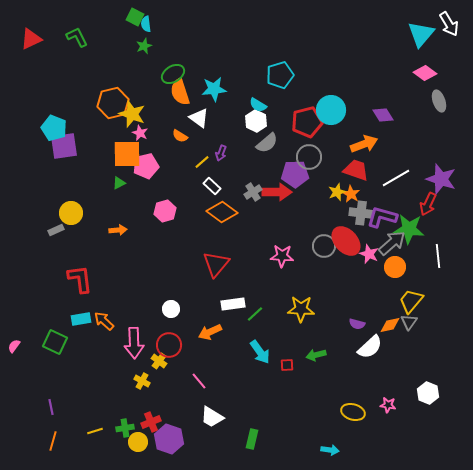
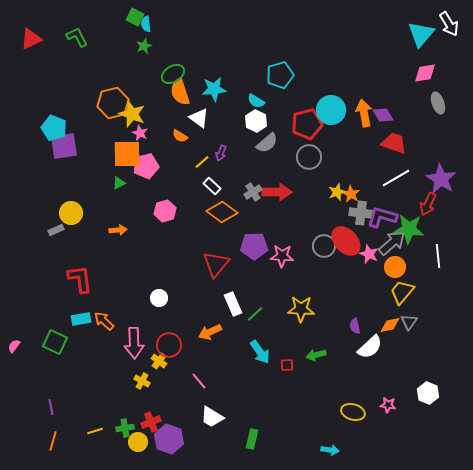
pink diamond at (425, 73): rotated 45 degrees counterclockwise
gray ellipse at (439, 101): moved 1 px left, 2 px down
cyan semicircle at (258, 105): moved 2 px left, 4 px up
red pentagon at (307, 122): moved 2 px down
orange arrow at (364, 144): moved 31 px up; rotated 80 degrees counterclockwise
red trapezoid at (356, 170): moved 38 px right, 27 px up
purple pentagon at (295, 174): moved 41 px left, 72 px down
purple star at (441, 179): rotated 12 degrees clockwise
yellow trapezoid at (411, 301): moved 9 px left, 9 px up
white rectangle at (233, 304): rotated 75 degrees clockwise
white circle at (171, 309): moved 12 px left, 11 px up
purple semicircle at (357, 324): moved 2 px left, 2 px down; rotated 63 degrees clockwise
